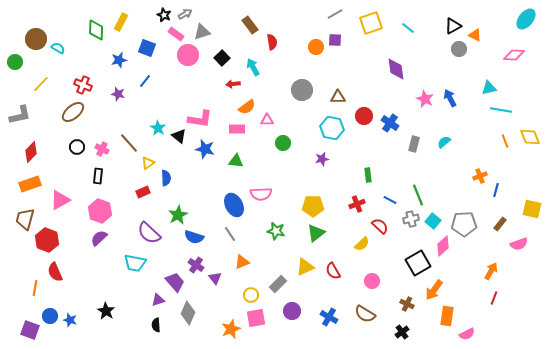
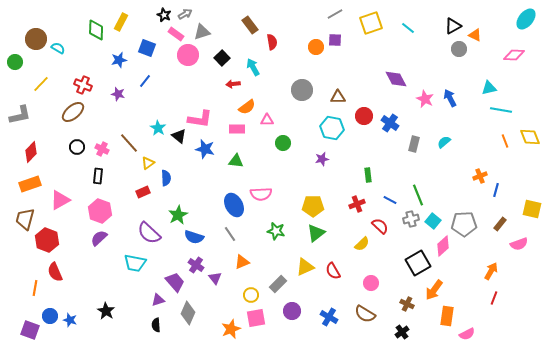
purple diamond at (396, 69): moved 10 px down; rotated 20 degrees counterclockwise
pink circle at (372, 281): moved 1 px left, 2 px down
